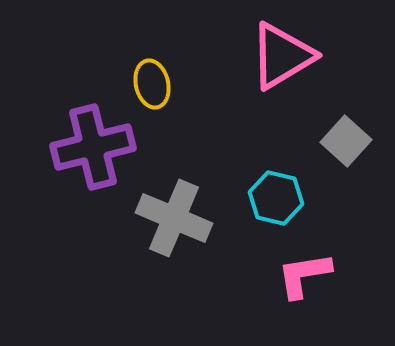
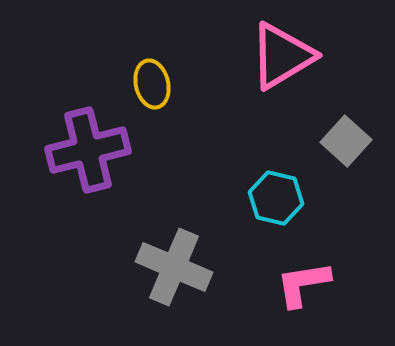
purple cross: moved 5 px left, 3 px down
gray cross: moved 49 px down
pink L-shape: moved 1 px left, 9 px down
